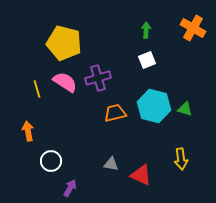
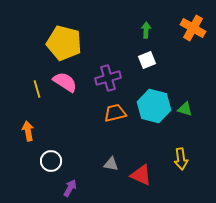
purple cross: moved 10 px right
